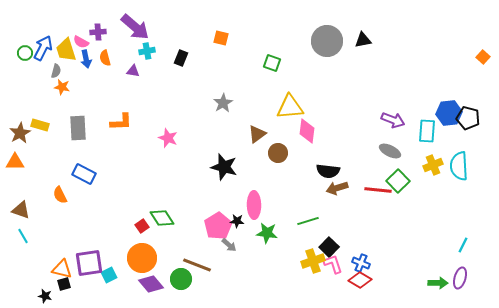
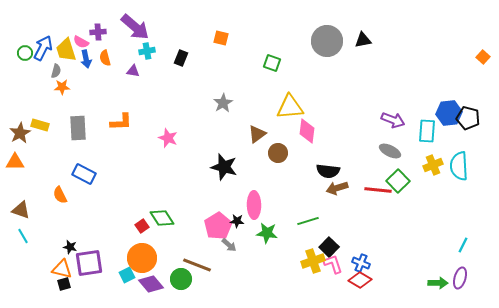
orange star at (62, 87): rotated 14 degrees counterclockwise
cyan square at (109, 275): moved 18 px right
black star at (45, 296): moved 25 px right, 49 px up
